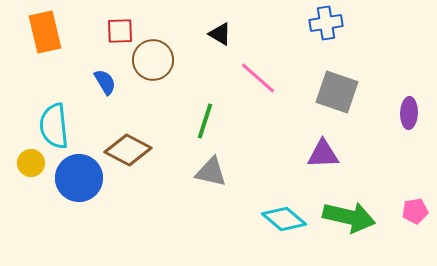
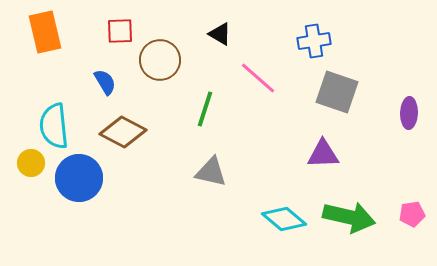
blue cross: moved 12 px left, 18 px down
brown circle: moved 7 px right
green line: moved 12 px up
brown diamond: moved 5 px left, 18 px up
pink pentagon: moved 3 px left, 3 px down
